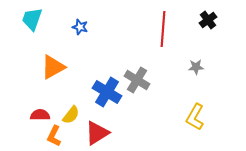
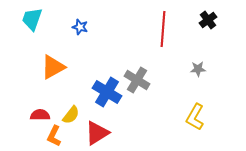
gray star: moved 2 px right, 2 px down
